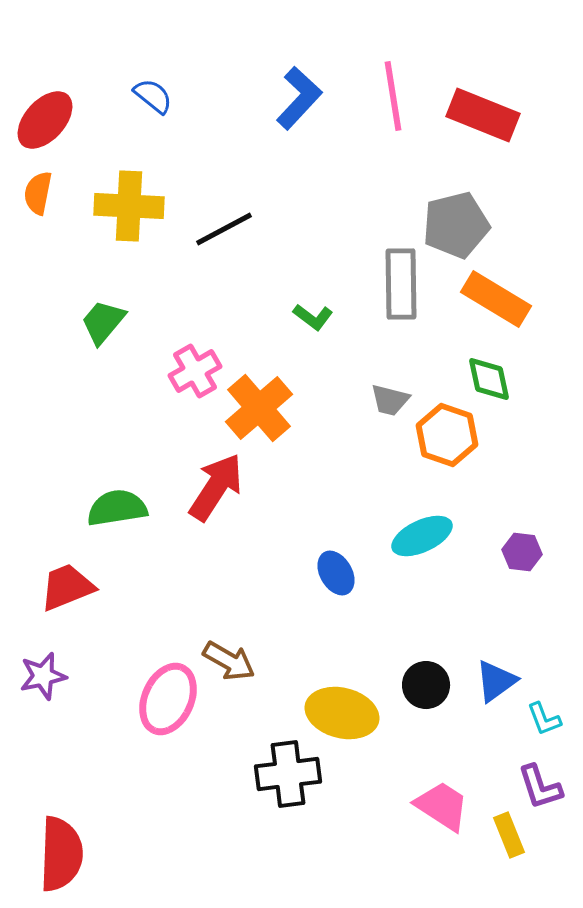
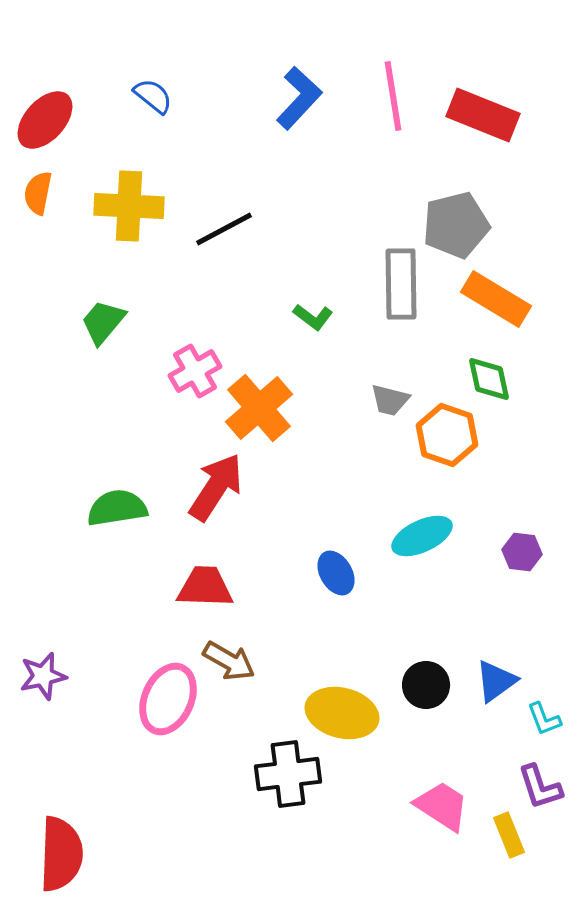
red trapezoid: moved 138 px right; rotated 24 degrees clockwise
